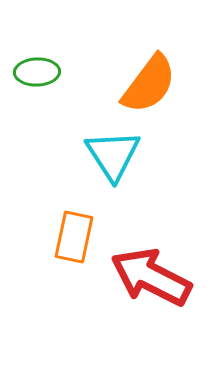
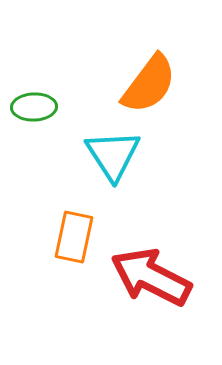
green ellipse: moved 3 px left, 35 px down
